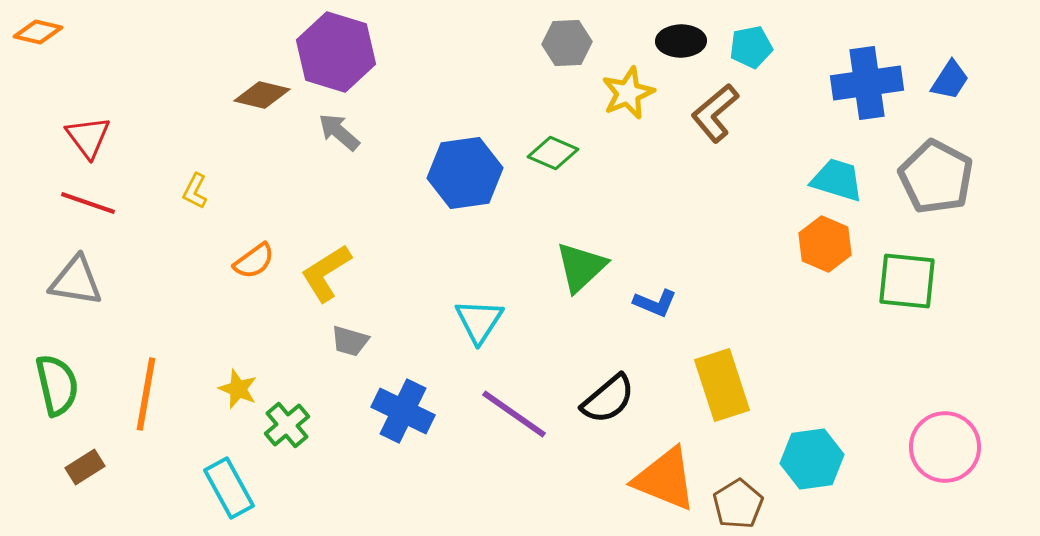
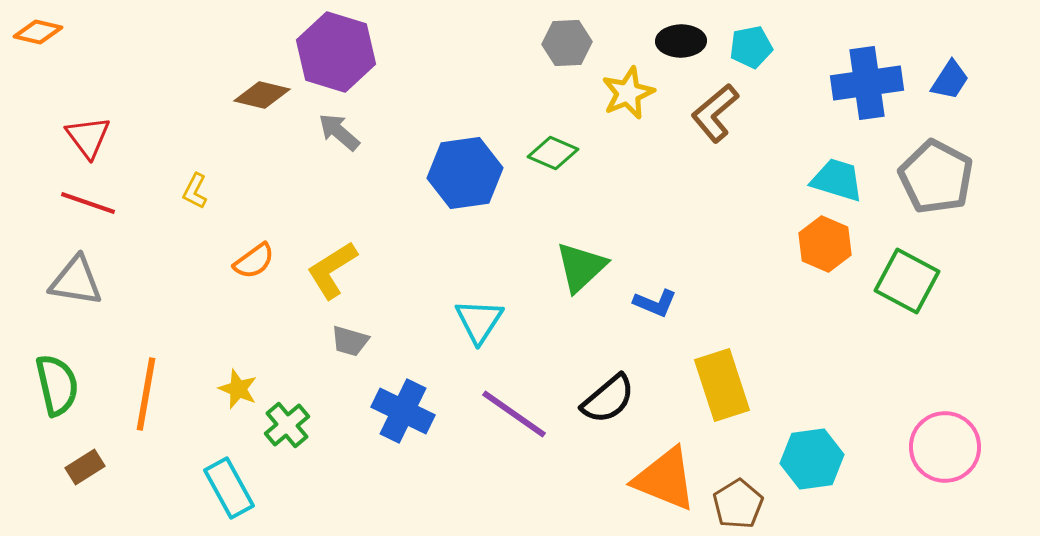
yellow L-shape at (326, 273): moved 6 px right, 3 px up
green square at (907, 281): rotated 22 degrees clockwise
